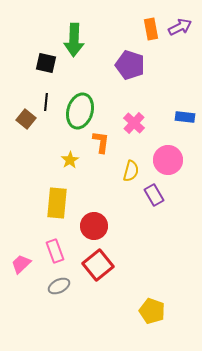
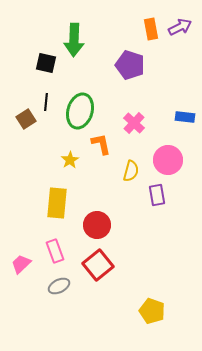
brown square: rotated 18 degrees clockwise
orange L-shape: moved 2 px down; rotated 20 degrees counterclockwise
purple rectangle: moved 3 px right; rotated 20 degrees clockwise
red circle: moved 3 px right, 1 px up
